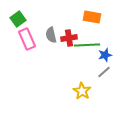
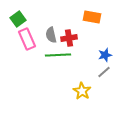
green line: moved 29 px left, 10 px down
